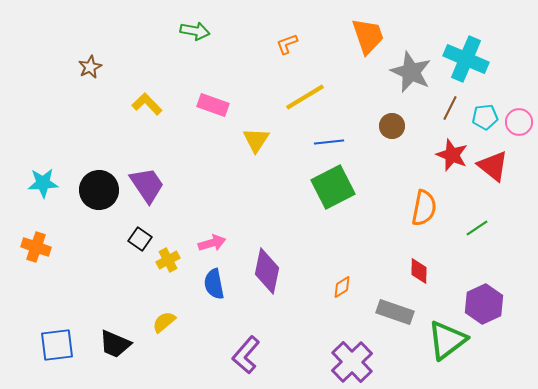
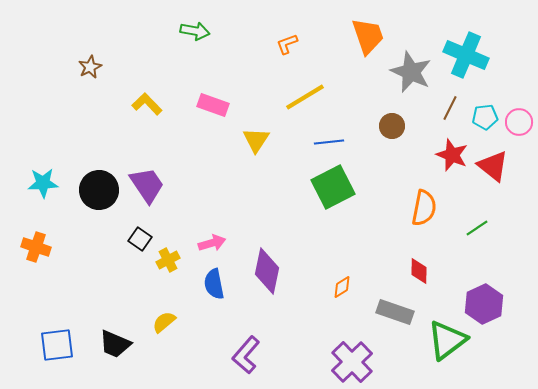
cyan cross: moved 4 px up
